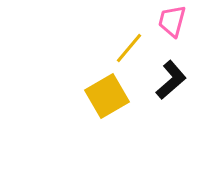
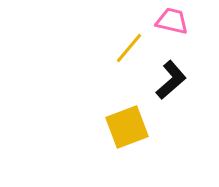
pink trapezoid: rotated 88 degrees clockwise
yellow square: moved 20 px right, 31 px down; rotated 9 degrees clockwise
